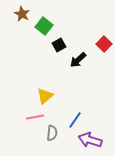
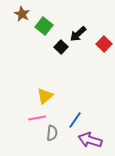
black square: moved 2 px right, 2 px down; rotated 16 degrees counterclockwise
black arrow: moved 26 px up
pink line: moved 2 px right, 1 px down
